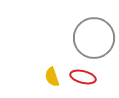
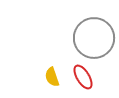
red ellipse: rotated 45 degrees clockwise
